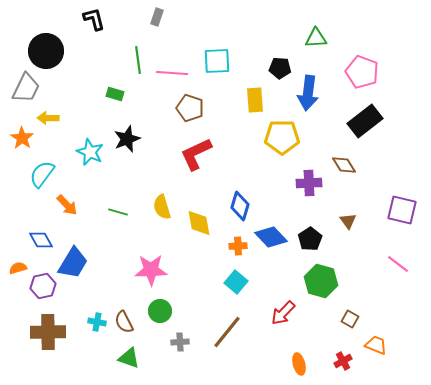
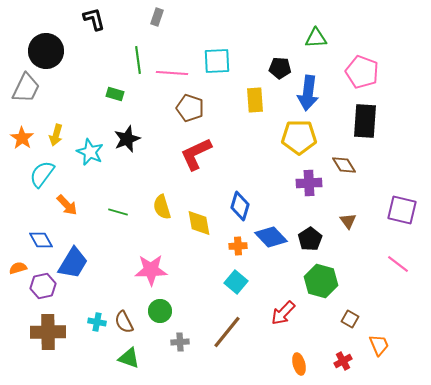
yellow arrow at (48, 118): moved 8 px right, 17 px down; rotated 75 degrees counterclockwise
black rectangle at (365, 121): rotated 48 degrees counterclockwise
yellow pentagon at (282, 137): moved 17 px right
orange trapezoid at (376, 345): moved 3 px right; rotated 45 degrees clockwise
